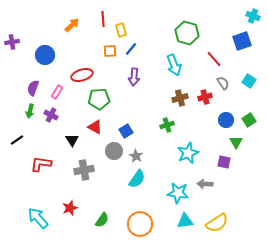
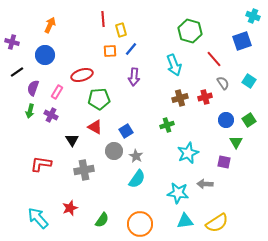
orange arrow at (72, 25): moved 22 px left; rotated 21 degrees counterclockwise
green hexagon at (187, 33): moved 3 px right, 2 px up
purple cross at (12, 42): rotated 24 degrees clockwise
black line at (17, 140): moved 68 px up
